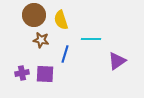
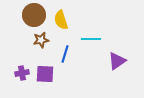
brown star: rotated 21 degrees counterclockwise
